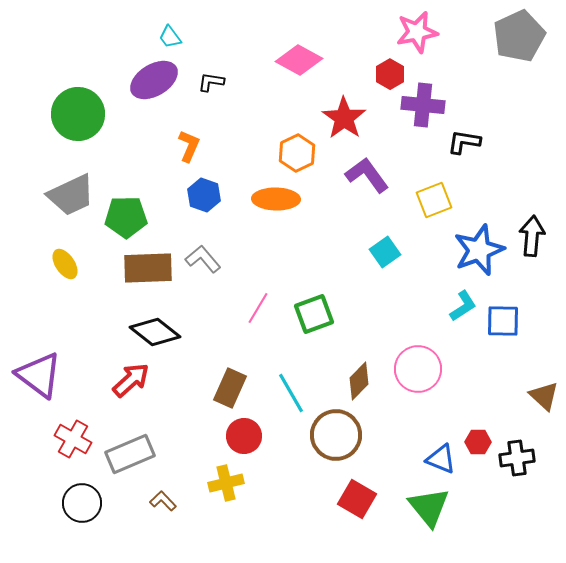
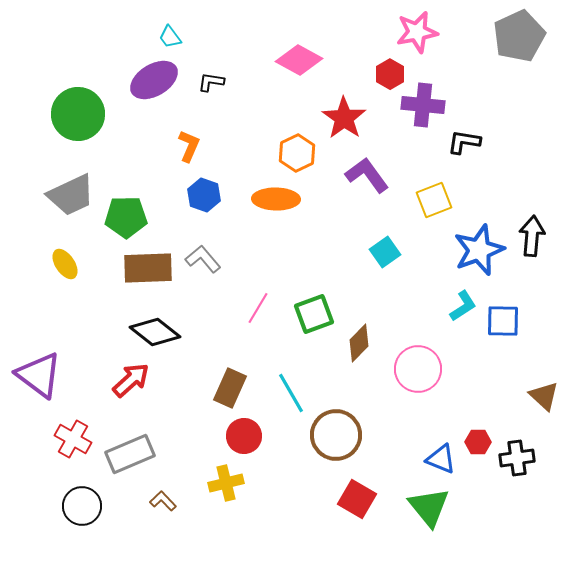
brown diamond at (359, 381): moved 38 px up
black circle at (82, 503): moved 3 px down
